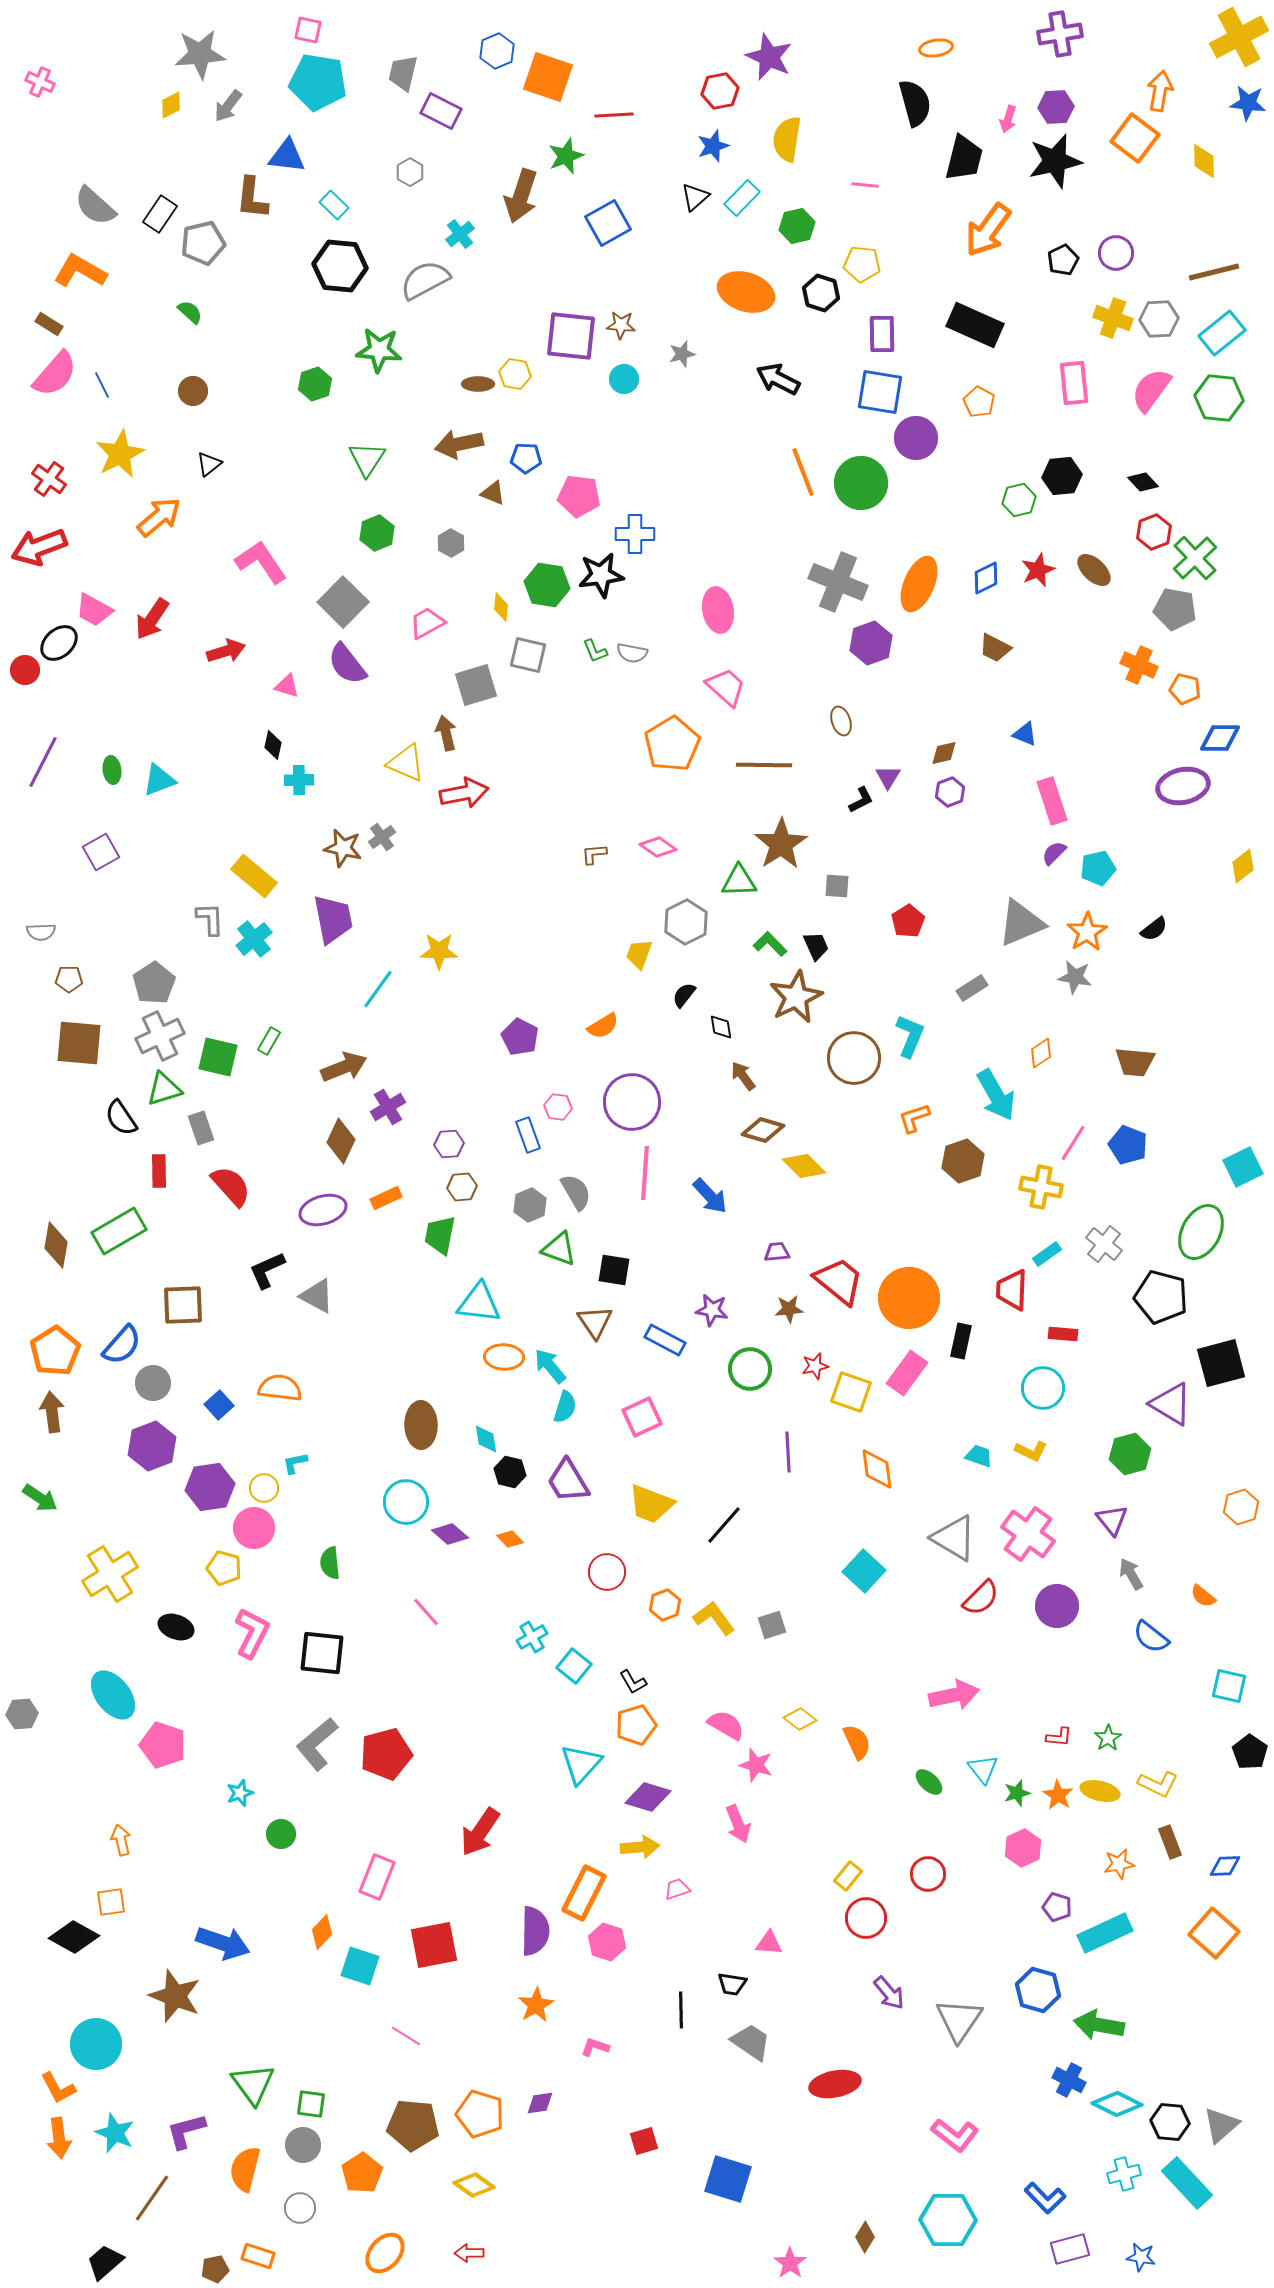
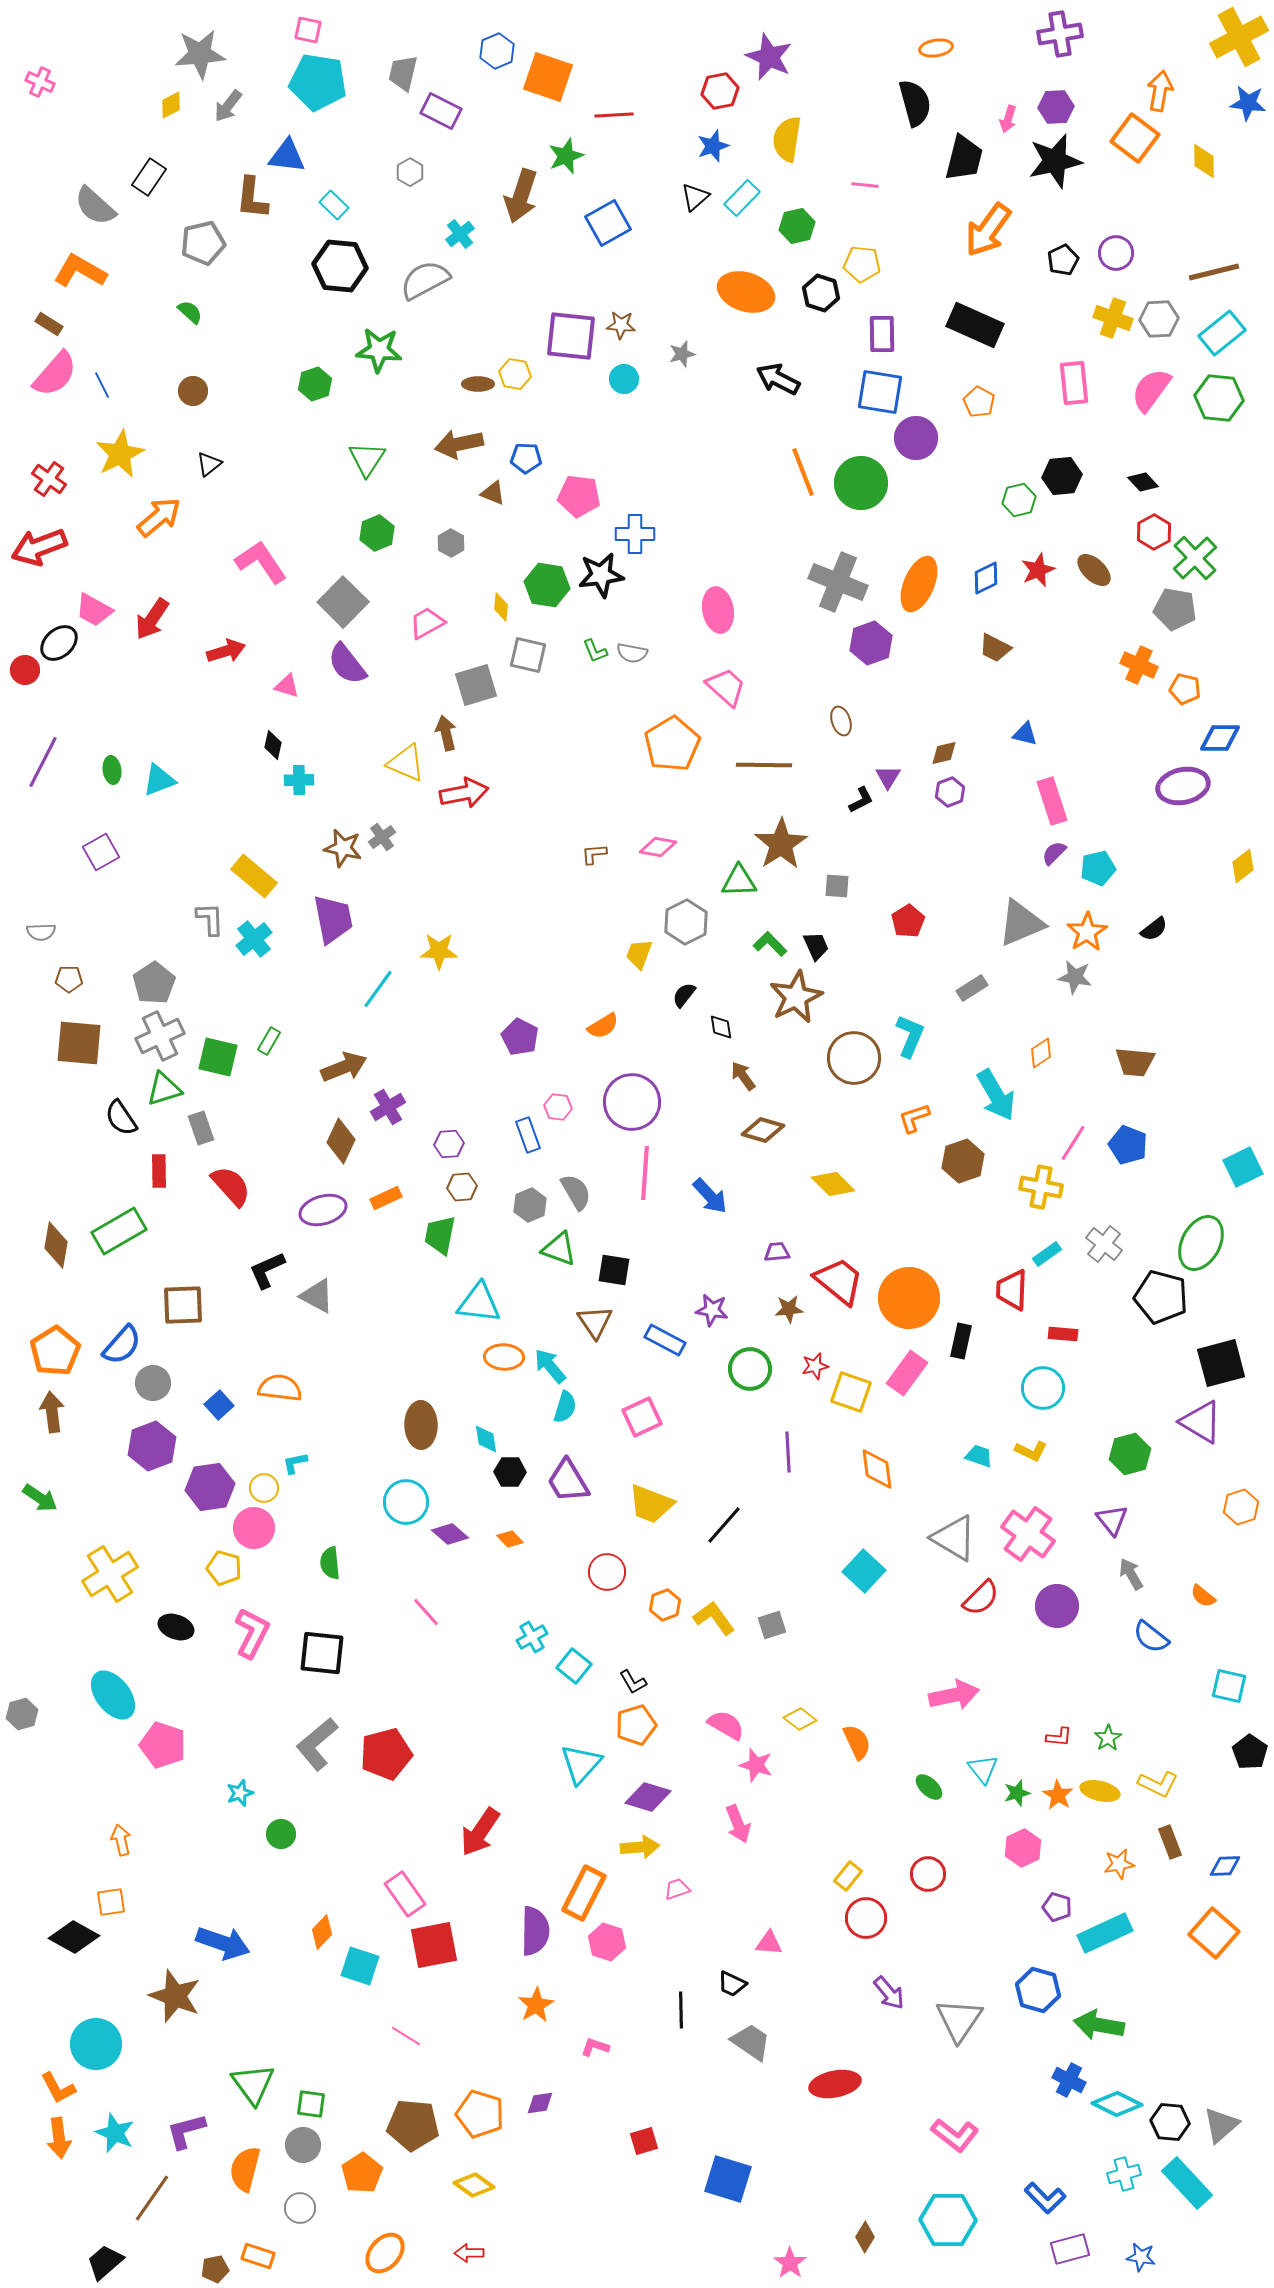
black rectangle at (160, 214): moved 11 px left, 37 px up
red hexagon at (1154, 532): rotated 8 degrees counterclockwise
blue triangle at (1025, 734): rotated 8 degrees counterclockwise
pink diamond at (658, 847): rotated 24 degrees counterclockwise
yellow diamond at (804, 1166): moved 29 px right, 18 px down
green ellipse at (1201, 1232): moved 11 px down
purple triangle at (1171, 1404): moved 30 px right, 18 px down
black hexagon at (510, 1472): rotated 12 degrees counterclockwise
gray hexagon at (22, 1714): rotated 12 degrees counterclockwise
green ellipse at (929, 1782): moved 5 px down
pink rectangle at (377, 1877): moved 28 px right, 17 px down; rotated 57 degrees counterclockwise
black trapezoid at (732, 1984): rotated 16 degrees clockwise
